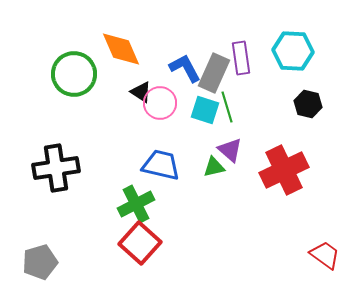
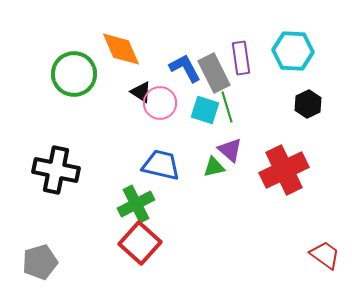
gray rectangle: rotated 51 degrees counterclockwise
black hexagon: rotated 20 degrees clockwise
black cross: moved 2 px down; rotated 21 degrees clockwise
